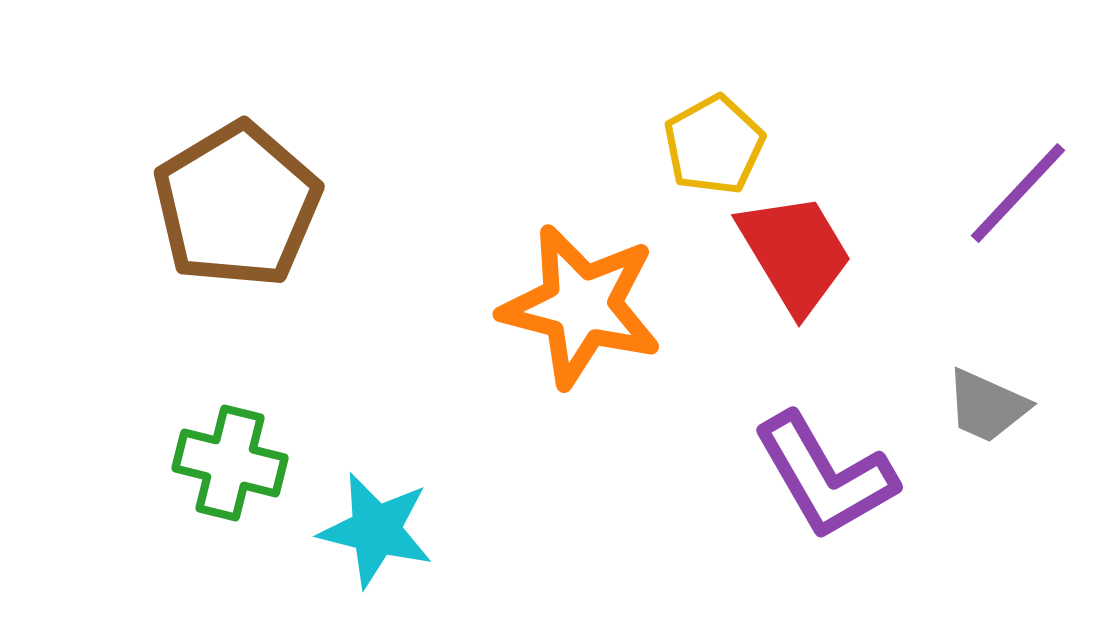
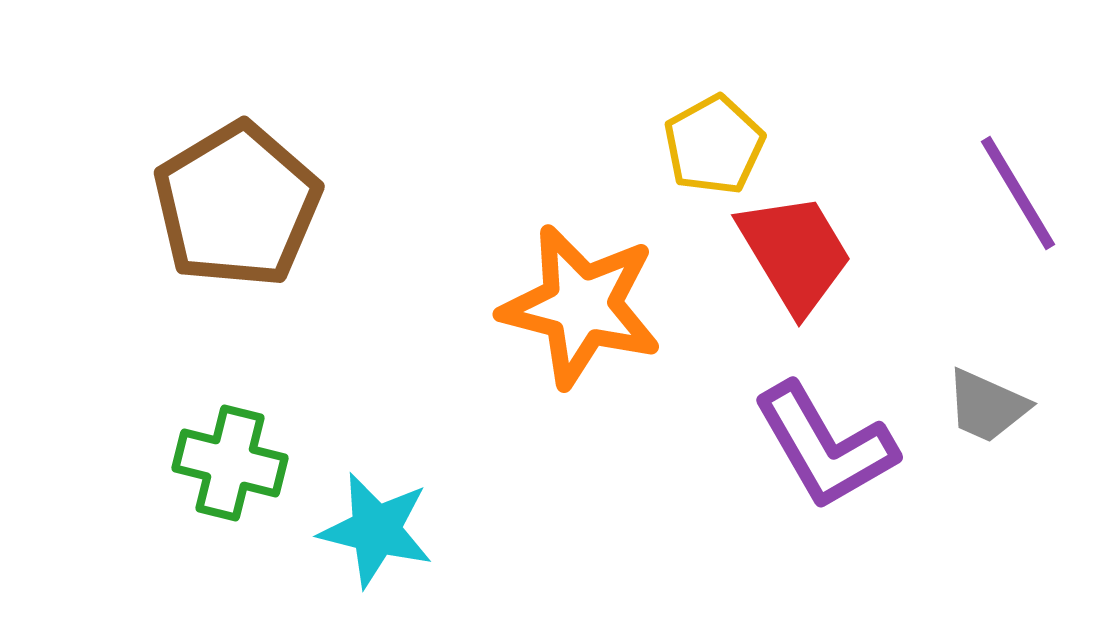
purple line: rotated 74 degrees counterclockwise
purple L-shape: moved 30 px up
